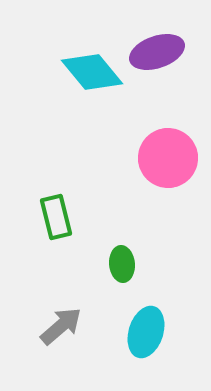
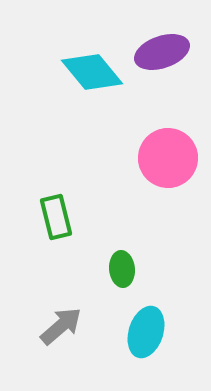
purple ellipse: moved 5 px right
green ellipse: moved 5 px down
